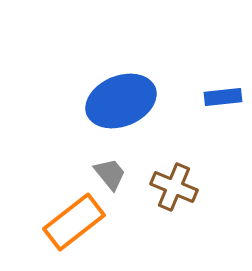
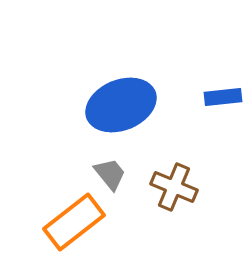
blue ellipse: moved 4 px down
